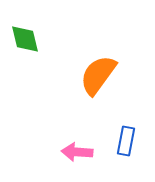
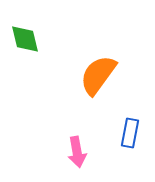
blue rectangle: moved 4 px right, 8 px up
pink arrow: rotated 104 degrees counterclockwise
